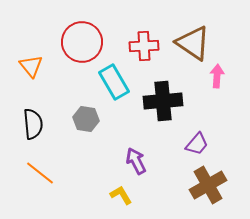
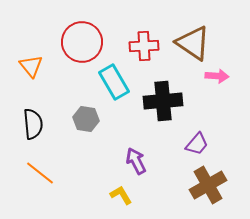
pink arrow: rotated 90 degrees clockwise
